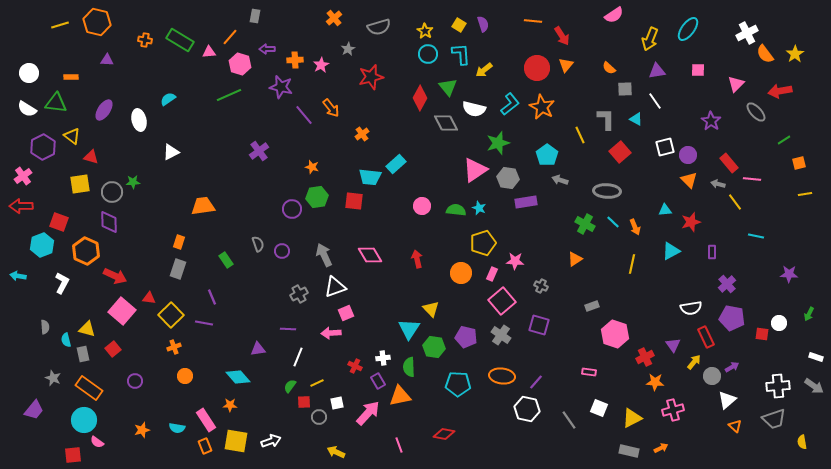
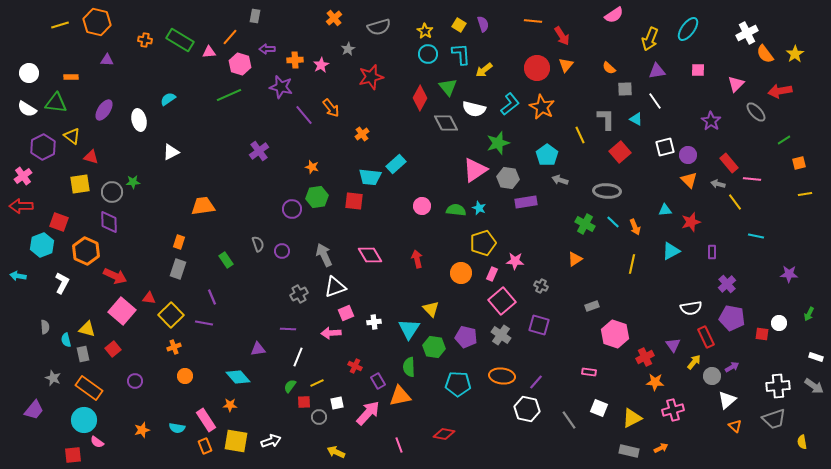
white cross at (383, 358): moved 9 px left, 36 px up
